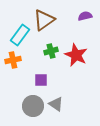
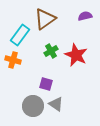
brown triangle: moved 1 px right, 1 px up
green cross: rotated 16 degrees counterclockwise
orange cross: rotated 28 degrees clockwise
purple square: moved 5 px right, 4 px down; rotated 16 degrees clockwise
